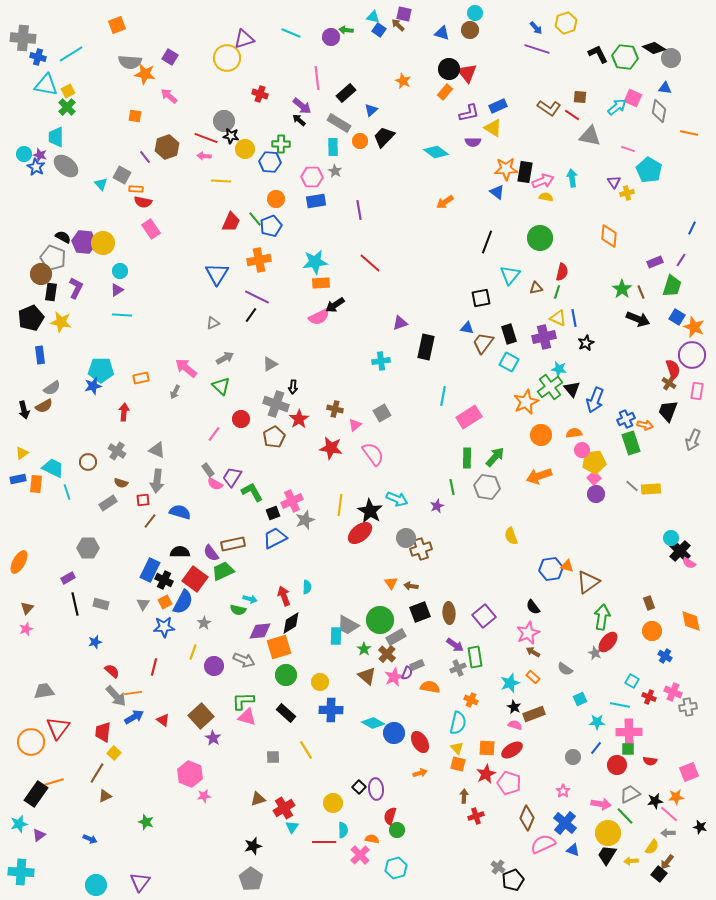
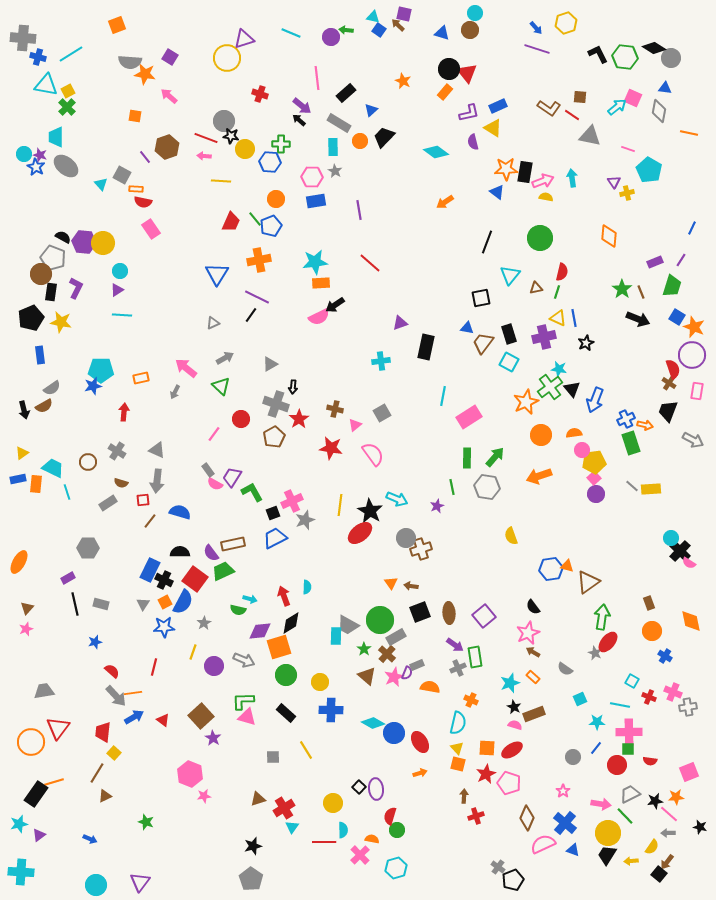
purple semicircle at (473, 142): rotated 77 degrees clockwise
gray arrow at (693, 440): rotated 85 degrees counterclockwise
